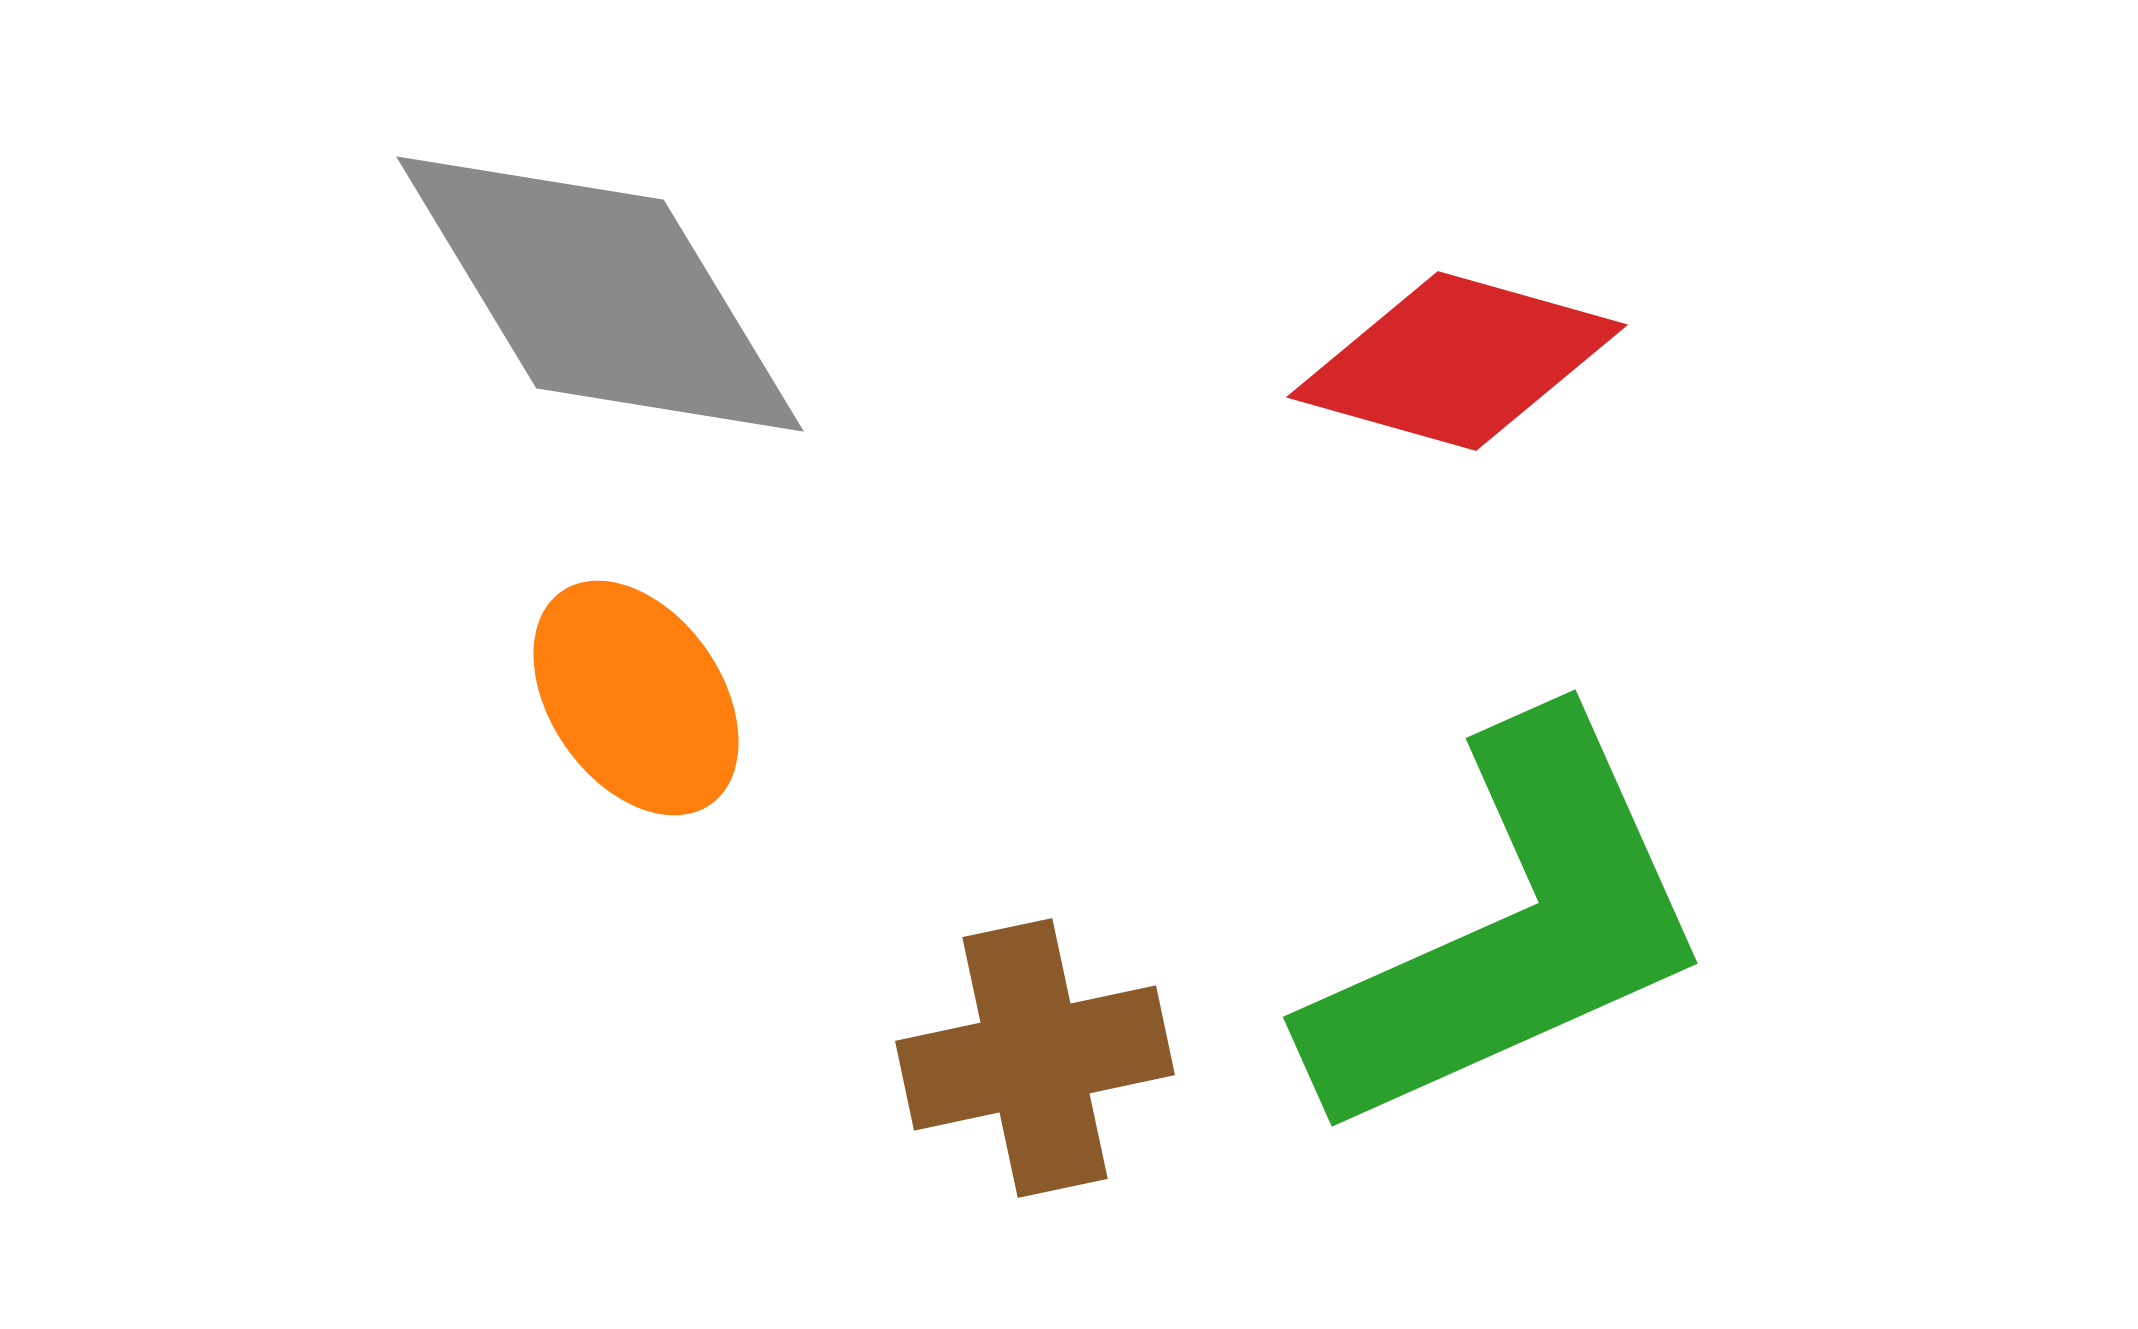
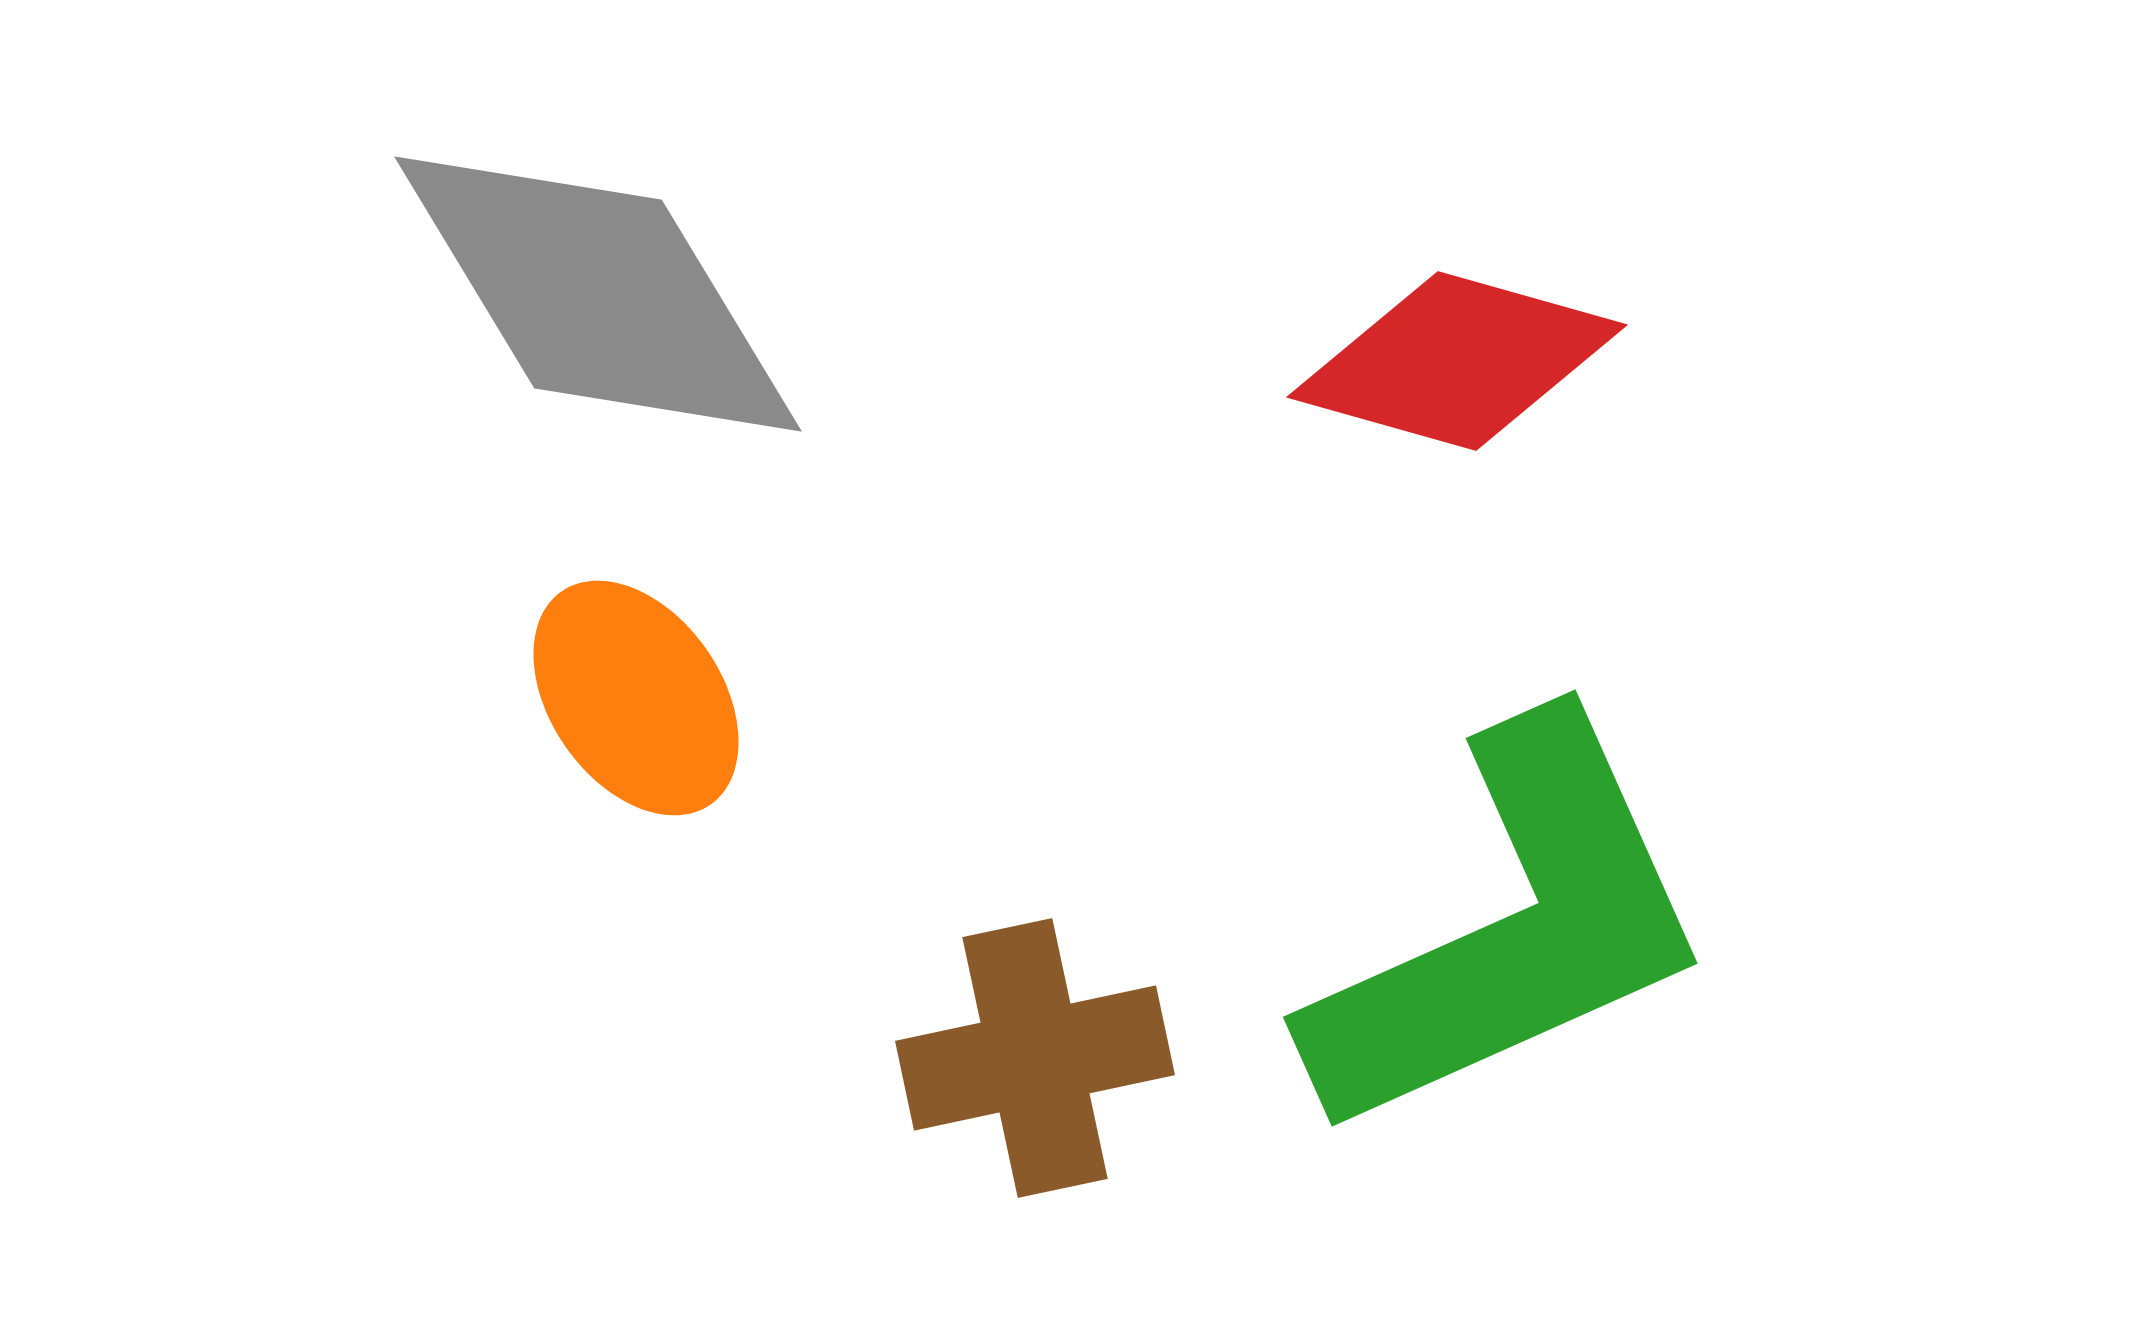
gray diamond: moved 2 px left
